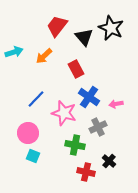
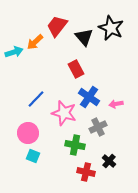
orange arrow: moved 9 px left, 14 px up
